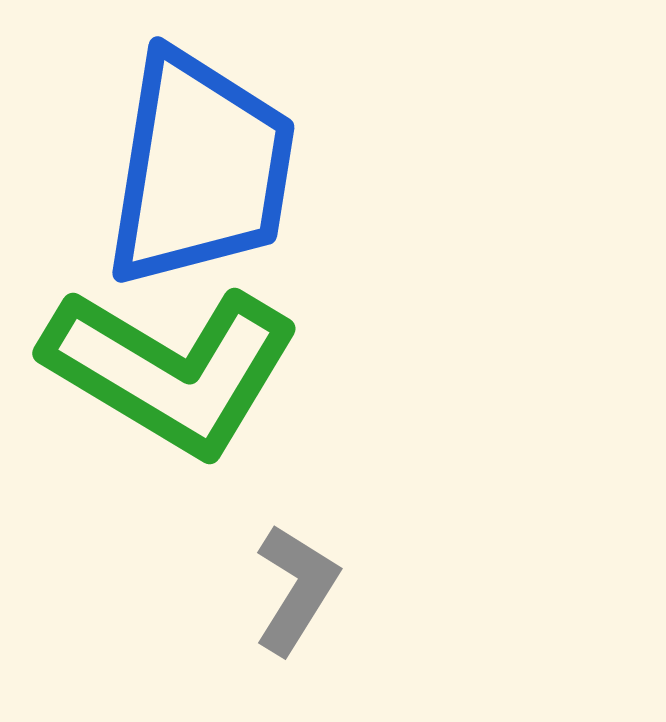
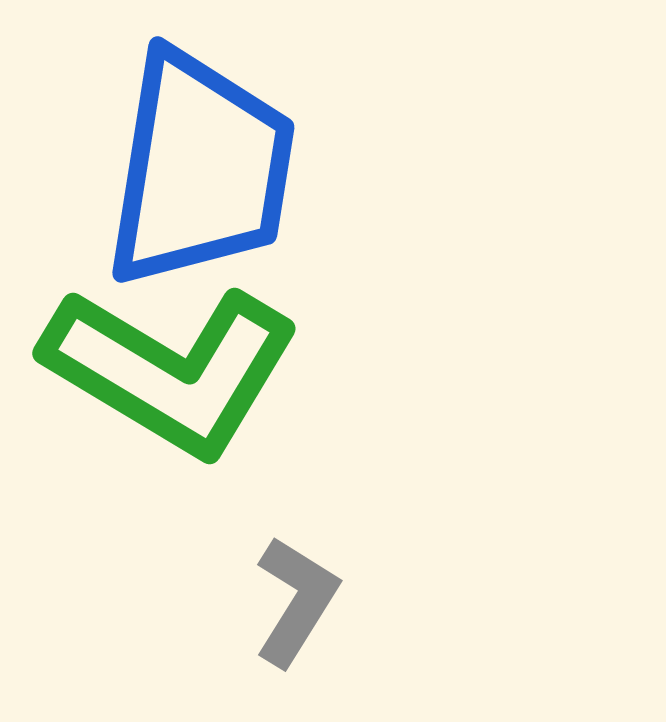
gray L-shape: moved 12 px down
